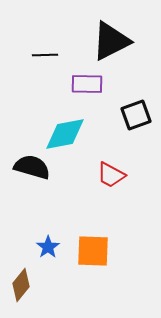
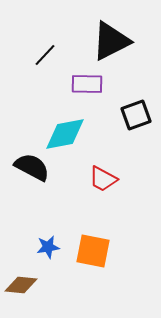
black line: rotated 45 degrees counterclockwise
black semicircle: rotated 12 degrees clockwise
red trapezoid: moved 8 px left, 4 px down
blue star: rotated 25 degrees clockwise
orange square: rotated 9 degrees clockwise
brown diamond: rotated 56 degrees clockwise
